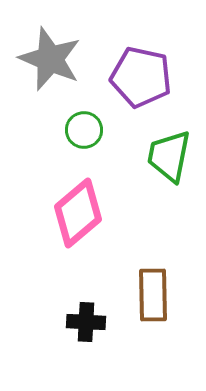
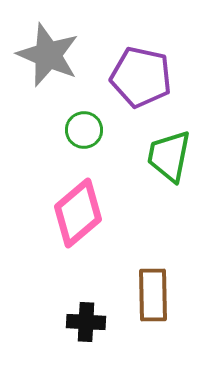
gray star: moved 2 px left, 4 px up
